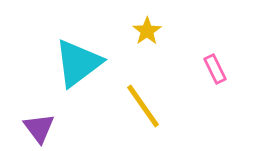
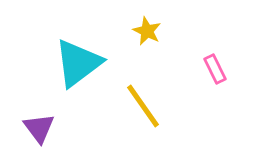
yellow star: rotated 12 degrees counterclockwise
